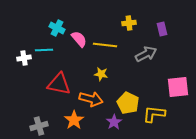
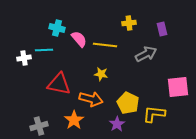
cyan cross: rotated 14 degrees counterclockwise
purple star: moved 3 px right, 2 px down
